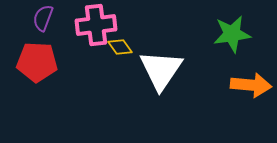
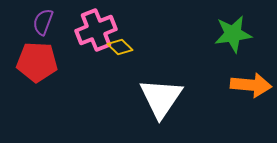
purple semicircle: moved 4 px down
pink cross: moved 5 px down; rotated 15 degrees counterclockwise
green star: moved 1 px right
yellow diamond: rotated 10 degrees counterclockwise
white triangle: moved 28 px down
